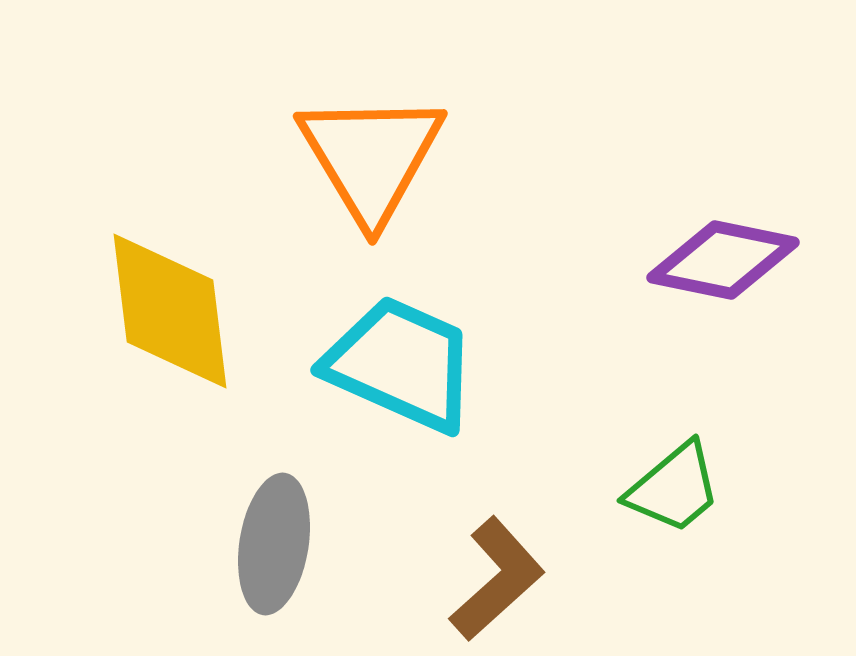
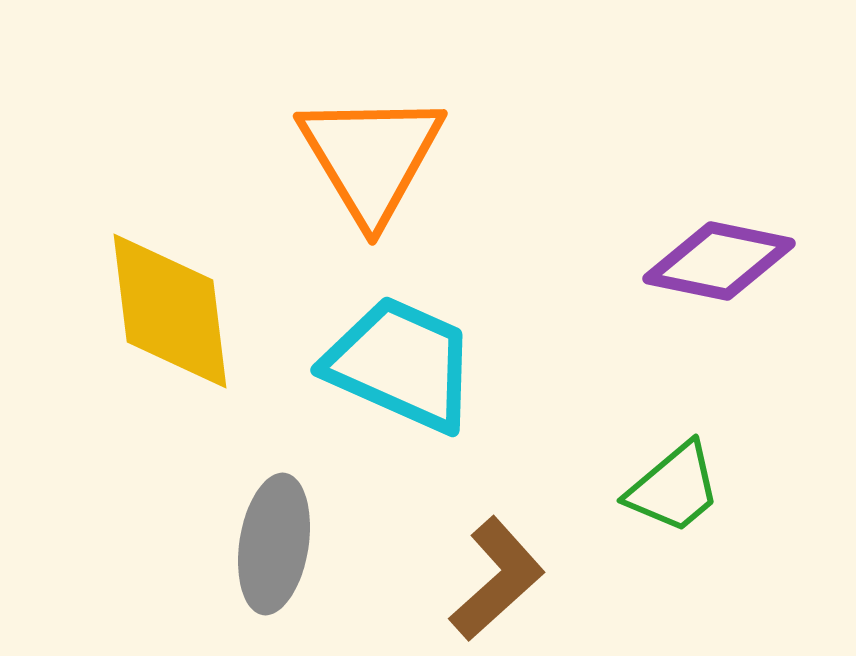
purple diamond: moved 4 px left, 1 px down
